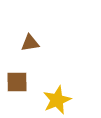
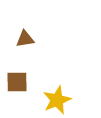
brown triangle: moved 5 px left, 4 px up
